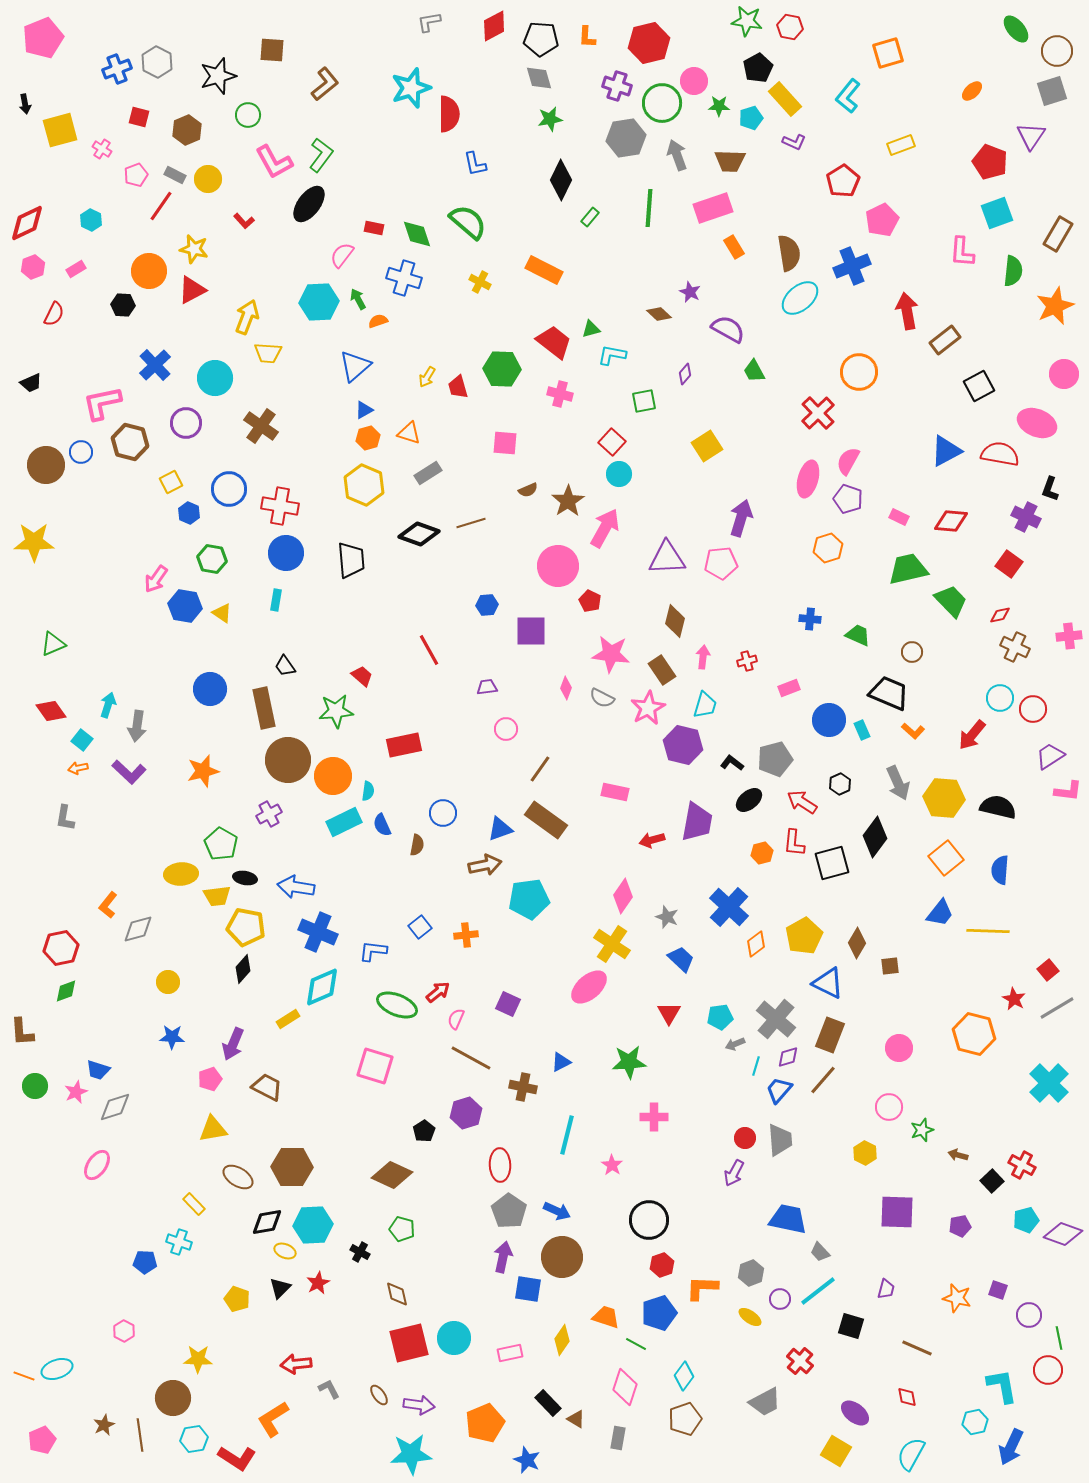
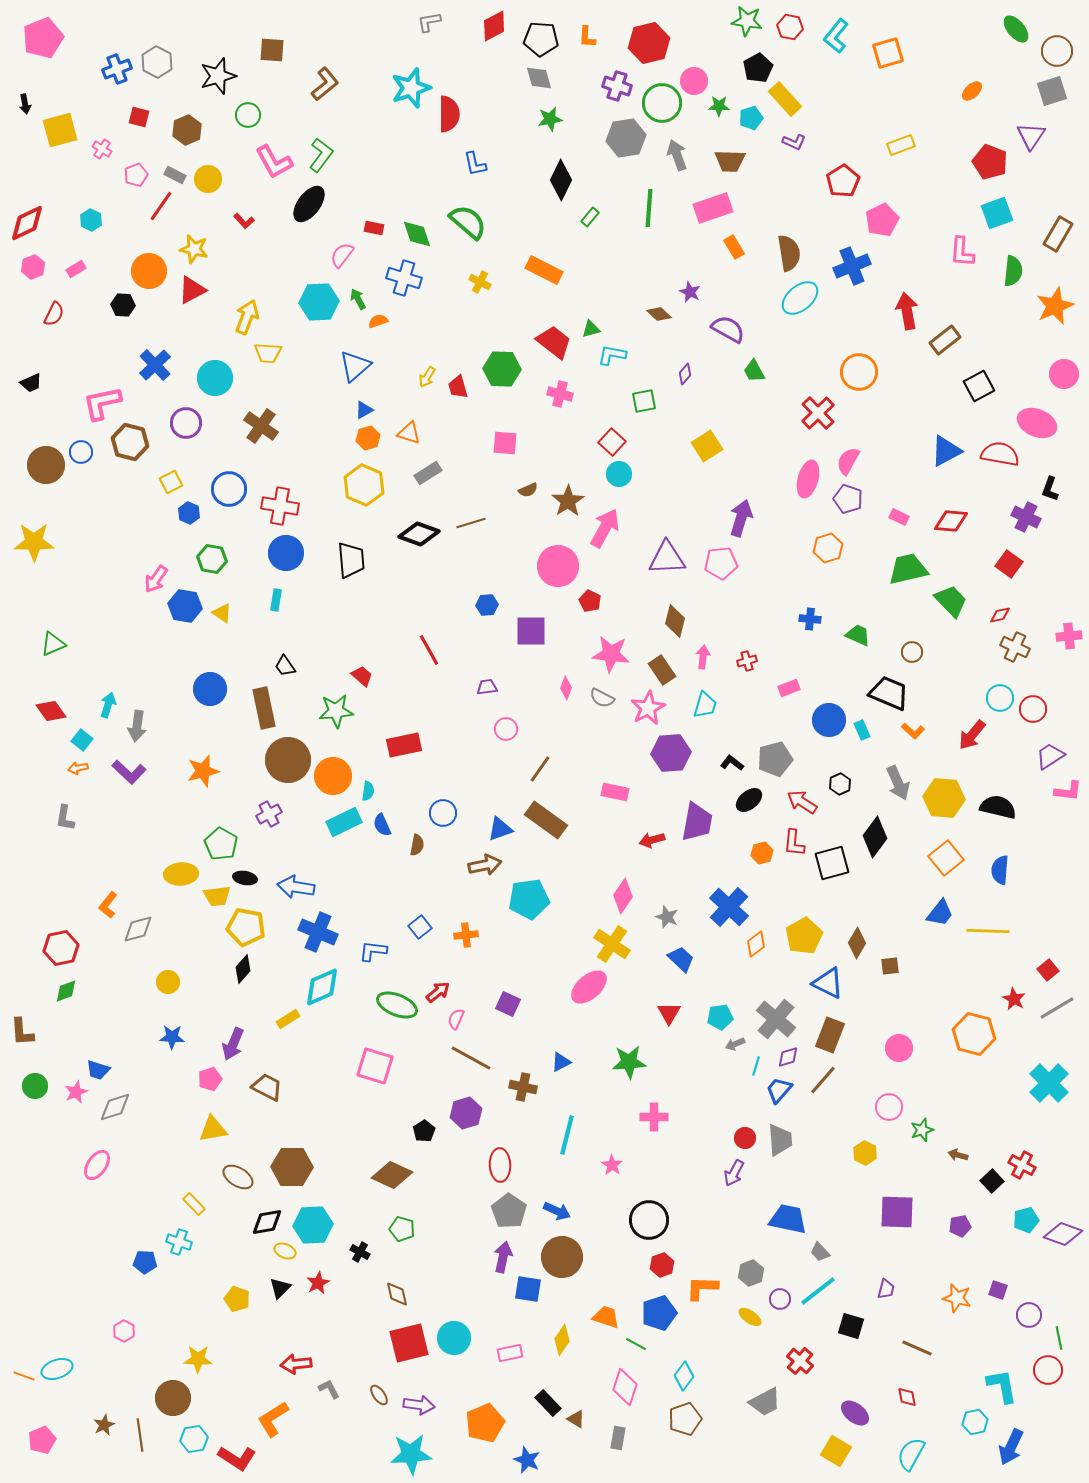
cyan L-shape at (848, 96): moved 12 px left, 60 px up
purple hexagon at (683, 745): moved 12 px left, 8 px down; rotated 18 degrees counterclockwise
